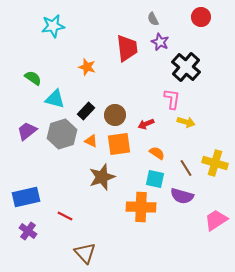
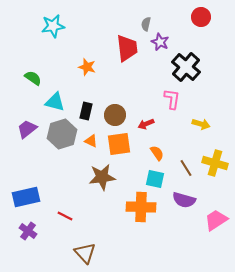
gray semicircle: moved 7 px left, 5 px down; rotated 40 degrees clockwise
cyan triangle: moved 3 px down
black rectangle: rotated 30 degrees counterclockwise
yellow arrow: moved 15 px right, 2 px down
purple trapezoid: moved 2 px up
orange semicircle: rotated 21 degrees clockwise
brown star: rotated 12 degrees clockwise
purple semicircle: moved 2 px right, 4 px down
